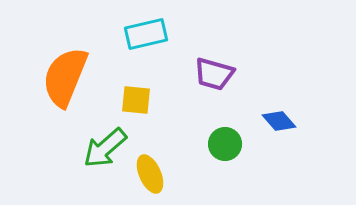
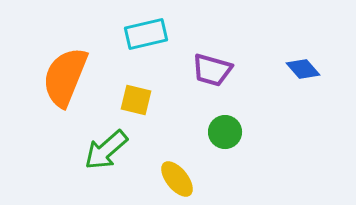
purple trapezoid: moved 2 px left, 4 px up
yellow square: rotated 8 degrees clockwise
blue diamond: moved 24 px right, 52 px up
green circle: moved 12 px up
green arrow: moved 1 px right, 2 px down
yellow ellipse: moved 27 px right, 5 px down; rotated 15 degrees counterclockwise
